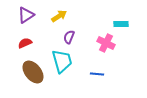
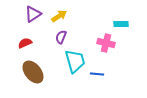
purple triangle: moved 7 px right, 1 px up
purple semicircle: moved 8 px left
pink cross: rotated 12 degrees counterclockwise
cyan trapezoid: moved 13 px right
